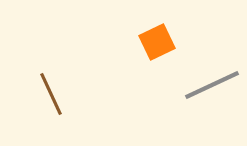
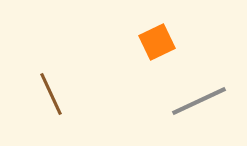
gray line: moved 13 px left, 16 px down
